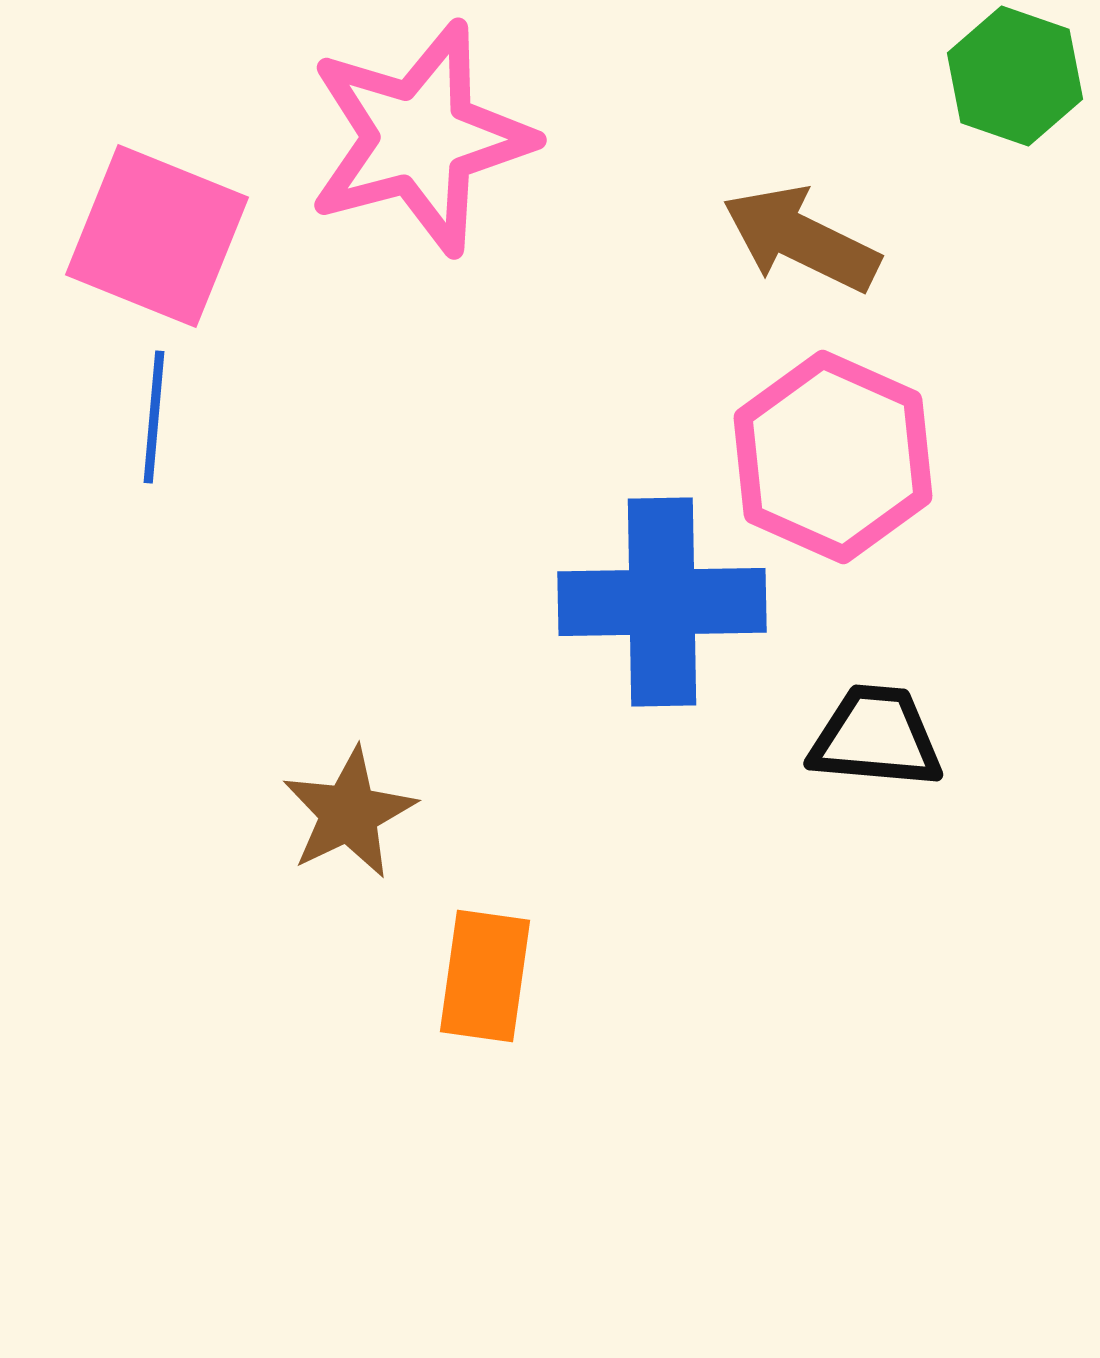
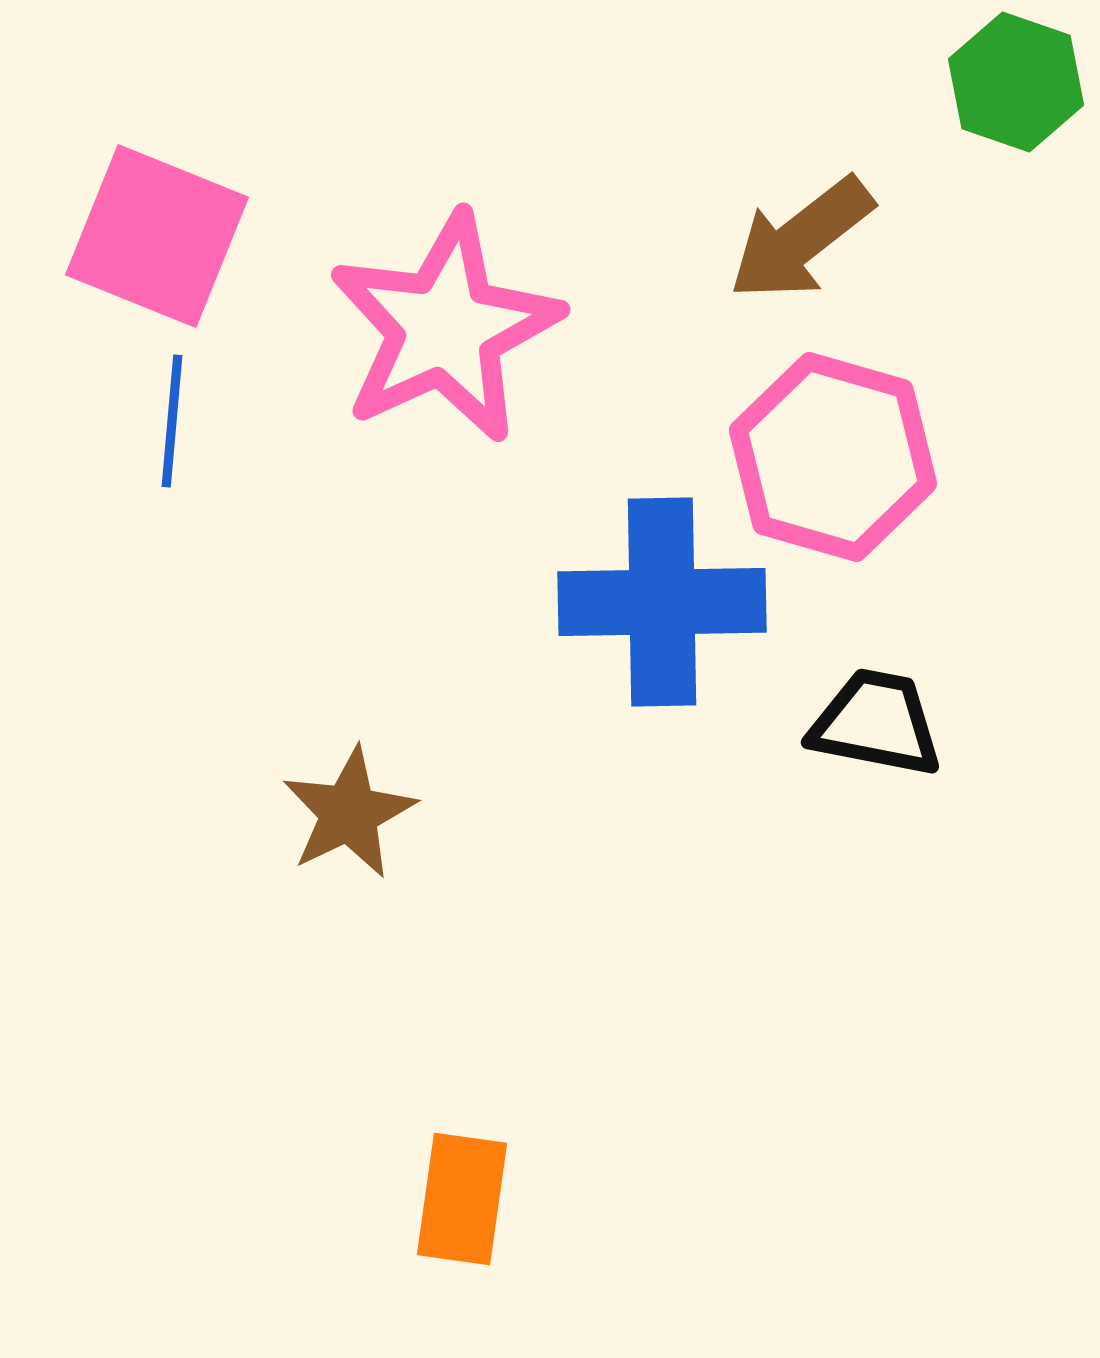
green hexagon: moved 1 px right, 6 px down
pink star: moved 25 px right, 190 px down; rotated 10 degrees counterclockwise
brown arrow: rotated 64 degrees counterclockwise
blue line: moved 18 px right, 4 px down
pink hexagon: rotated 8 degrees counterclockwise
black trapezoid: moved 14 px up; rotated 6 degrees clockwise
orange rectangle: moved 23 px left, 223 px down
